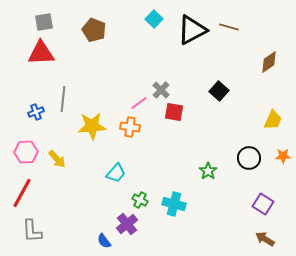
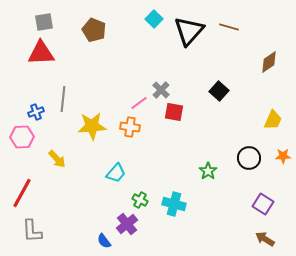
black triangle: moved 3 px left, 1 px down; rotated 20 degrees counterclockwise
pink hexagon: moved 4 px left, 15 px up
